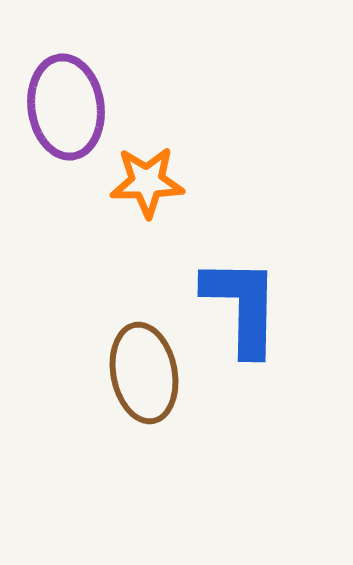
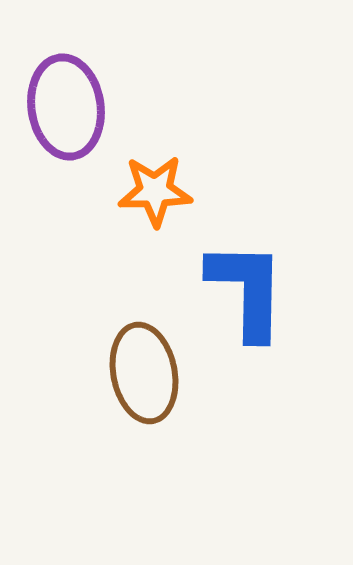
orange star: moved 8 px right, 9 px down
blue L-shape: moved 5 px right, 16 px up
